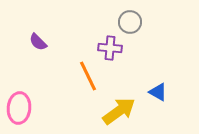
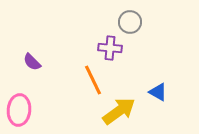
purple semicircle: moved 6 px left, 20 px down
orange line: moved 5 px right, 4 px down
pink ellipse: moved 2 px down
